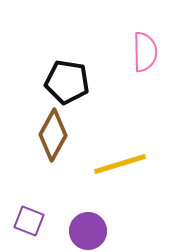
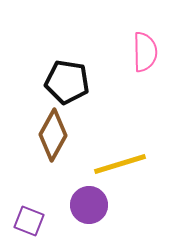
purple circle: moved 1 px right, 26 px up
